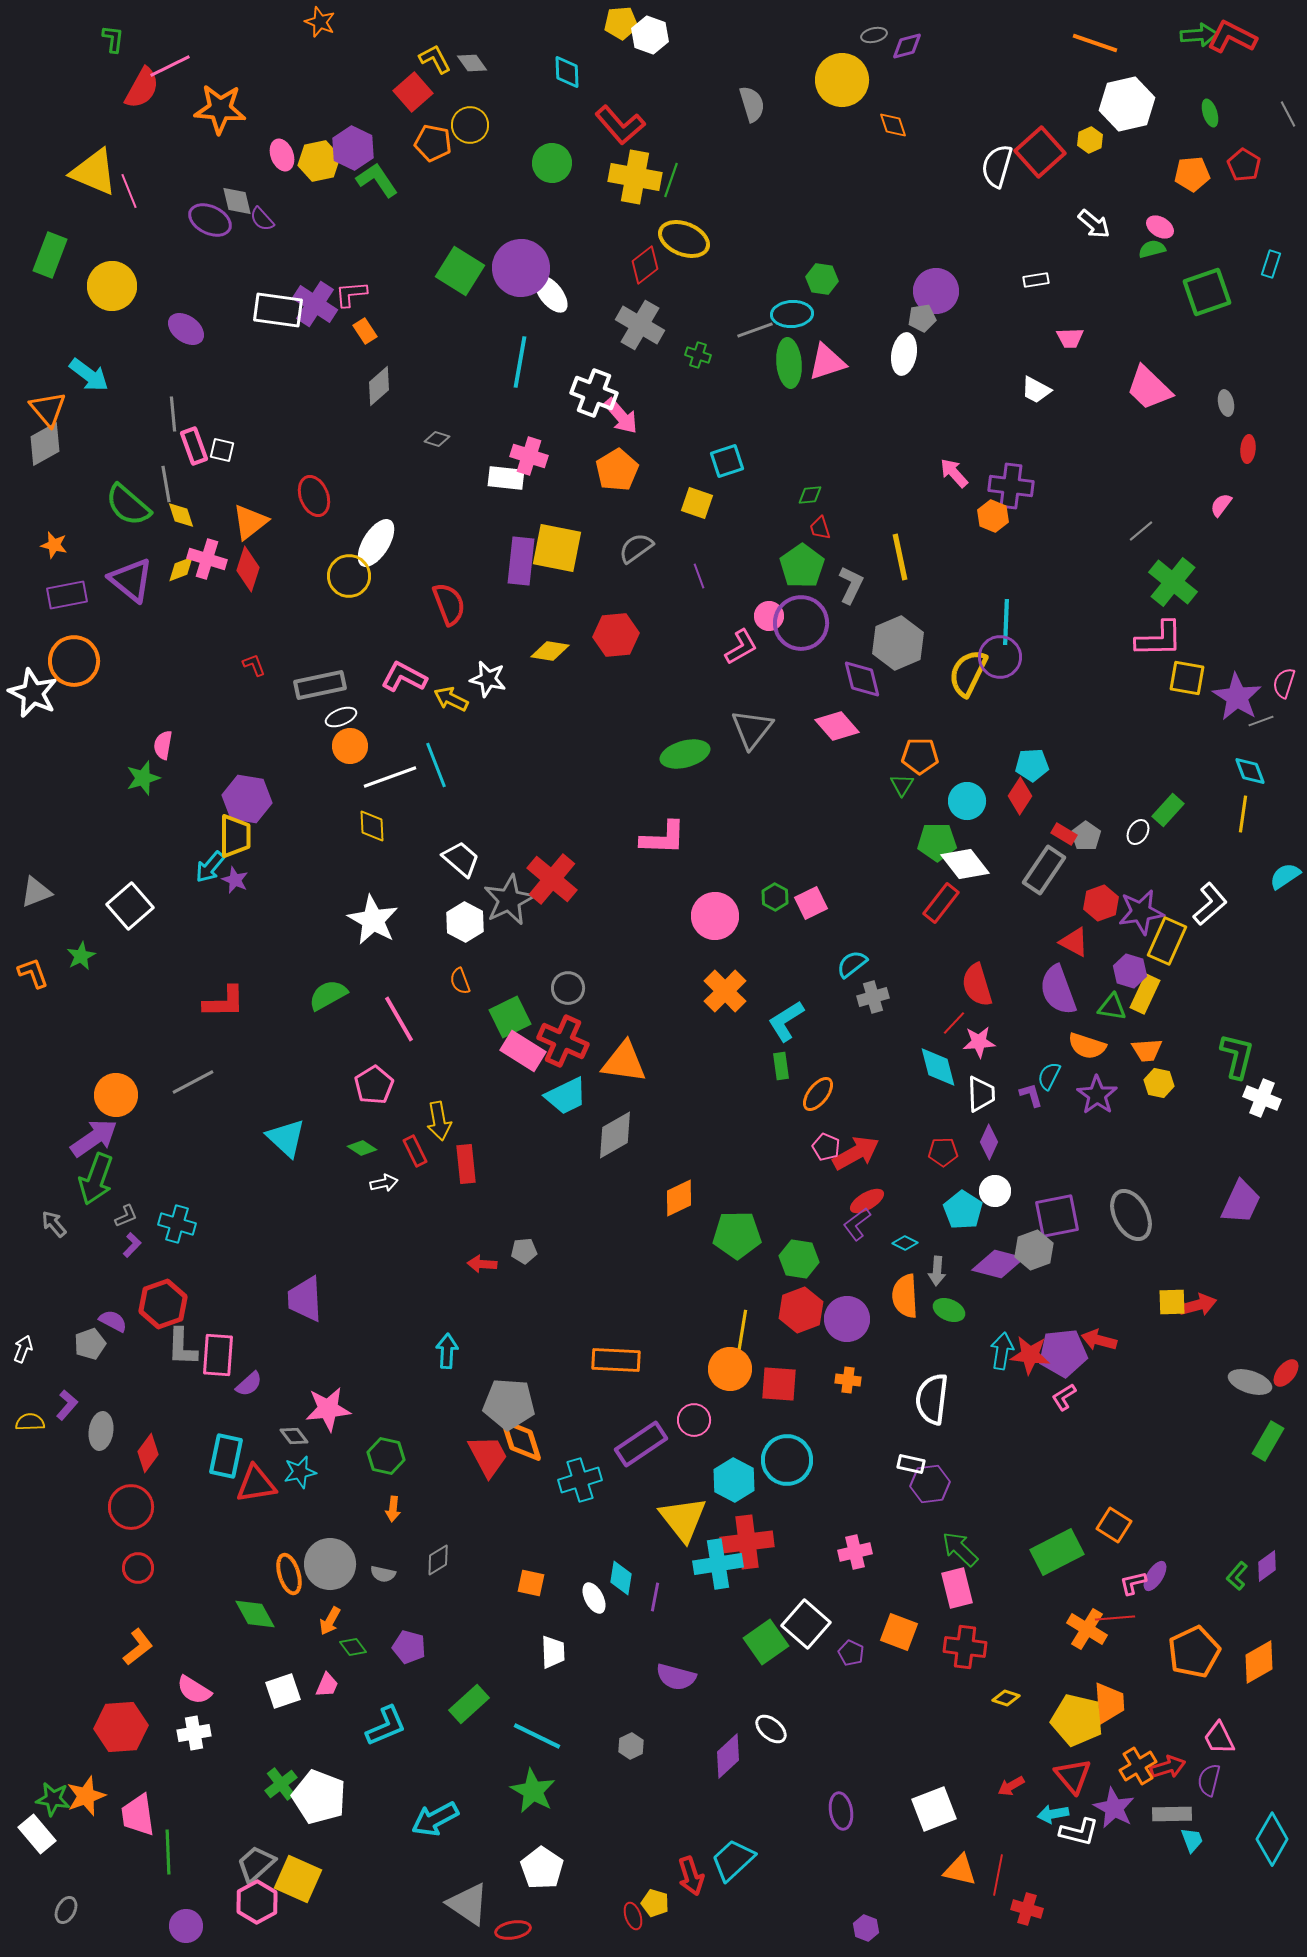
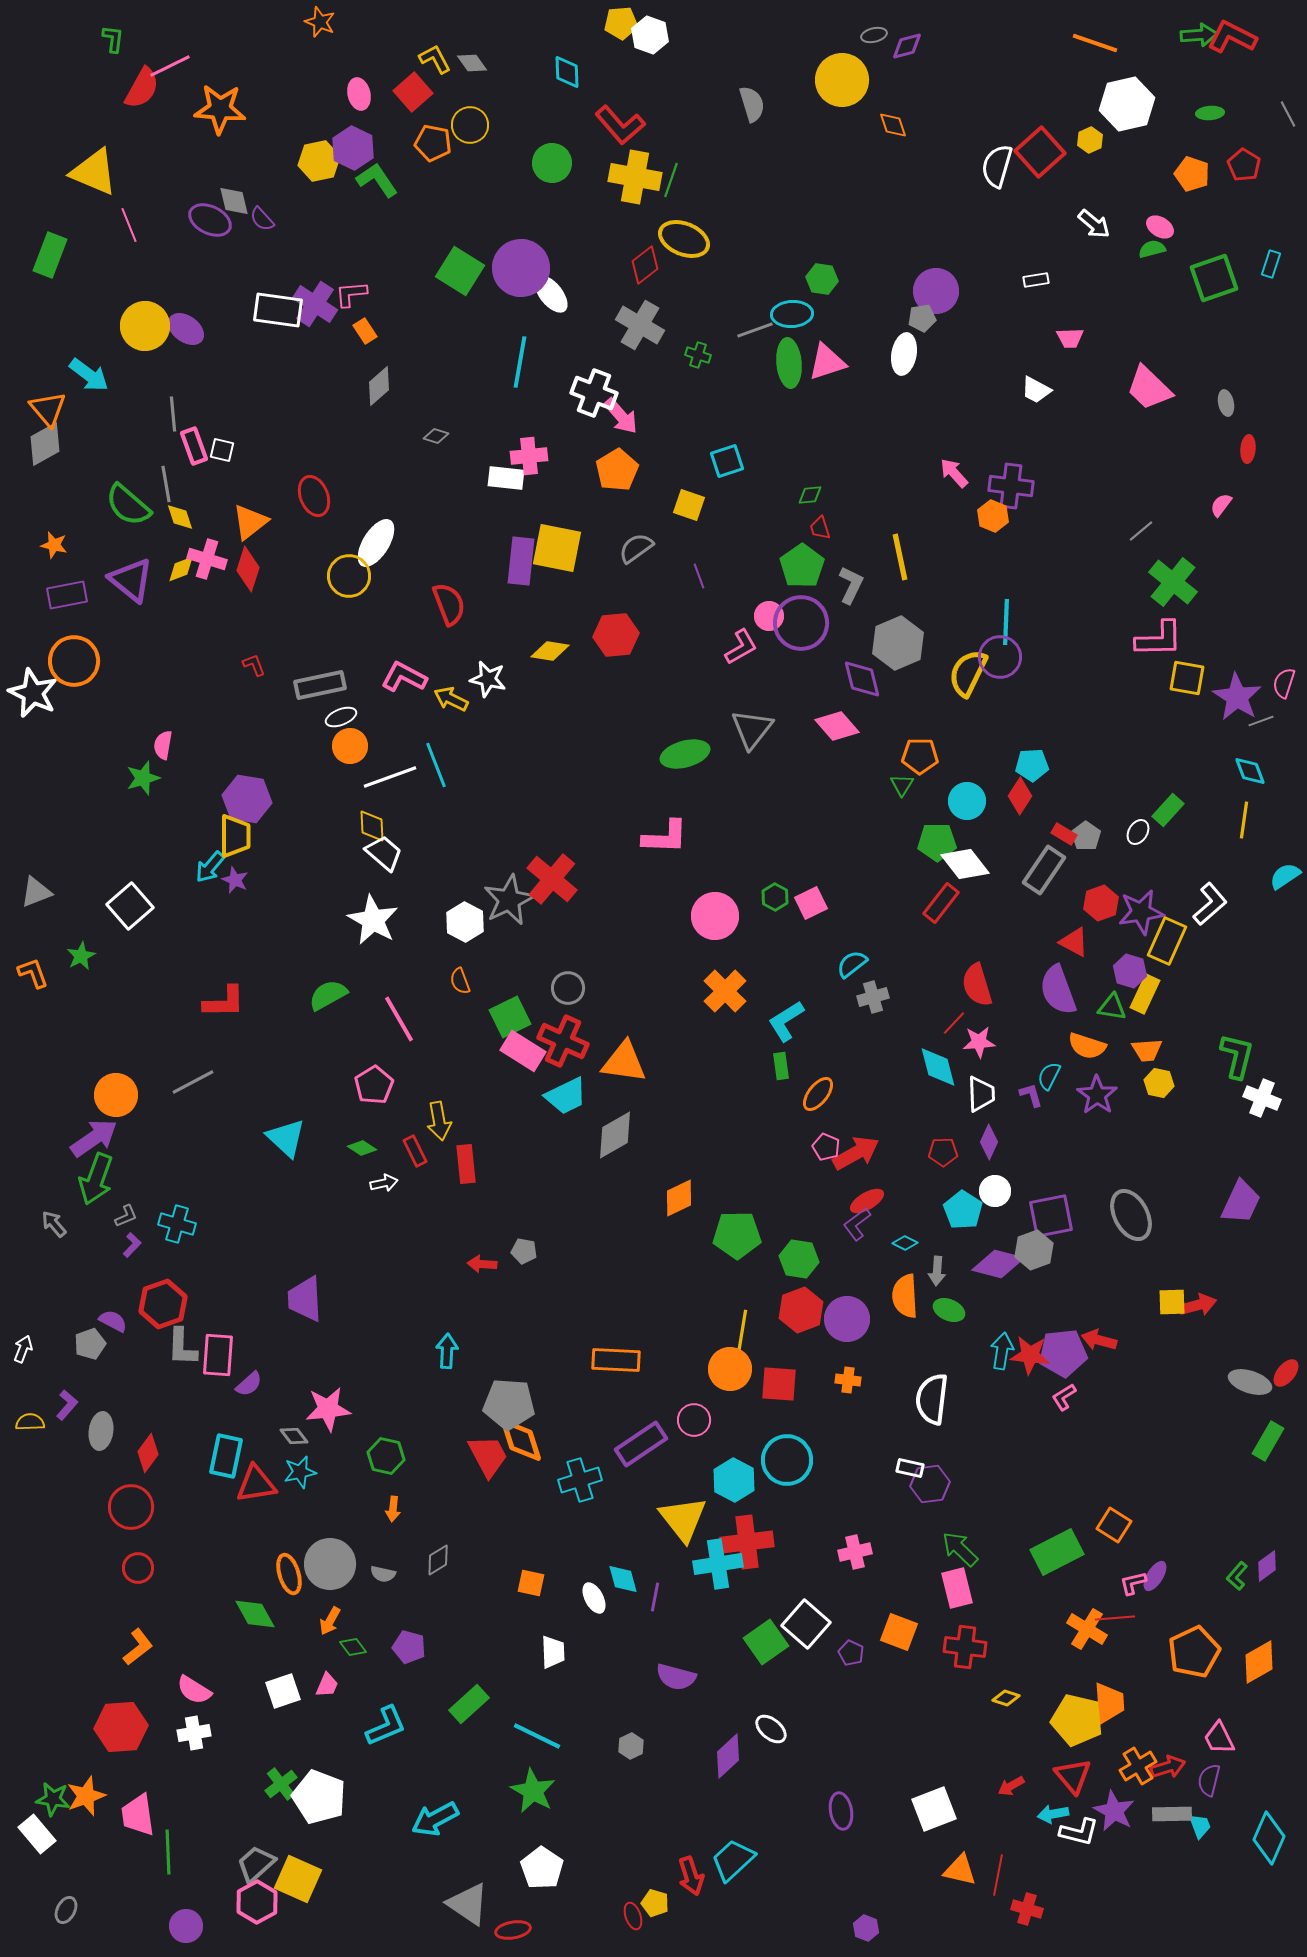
green ellipse at (1210, 113): rotated 76 degrees counterclockwise
pink ellipse at (282, 155): moved 77 px right, 61 px up; rotated 8 degrees clockwise
orange pentagon at (1192, 174): rotated 24 degrees clockwise
pink line at (129, 191): moved 34 px down
gray diamond at (237, 201): moved 3 px left
yellow circle at (112, 286): moved 33 px right, 40 px down
green square at (1207, 292): moved 7 px right, 14 px up
gray diamond at (437, 439): moved 1 px left, 3 px up
pink cross at (529, 456): rotated 24 degrees counterclockwise
yellow square at (697, 503): moved 8 px left, 2 px down
yellow diamond at (181, 515): moved 1 px left, 2 px down
yellow line at (1243, 814): moved 1 px right, 6 px down
pink L-shape at (663, 838): moved 2 px right, 1 px up
white trapezoid at (461, 859): moved 77 px left, 6 px up
purple square at (1057, 1216): moved 6 px left
gray pentagon at (524, 1251): rotated 15 degrees clockwise
white rectangle at (911, 1464): moved 1 px left, 4 px down
cyan diamond at (621, 1578): moved 2 px right, 1 px down; rotated 24 degrees counterclockwise
purple star at (1114, 1808): moved 3 px down
cyan diamond at (1272, 1839): moved 3 px left, 1 px up; rotated 6 degrees counterclockwise
cyan trapezoid at (1192, 1840): moved 8 px right, 14 px up
